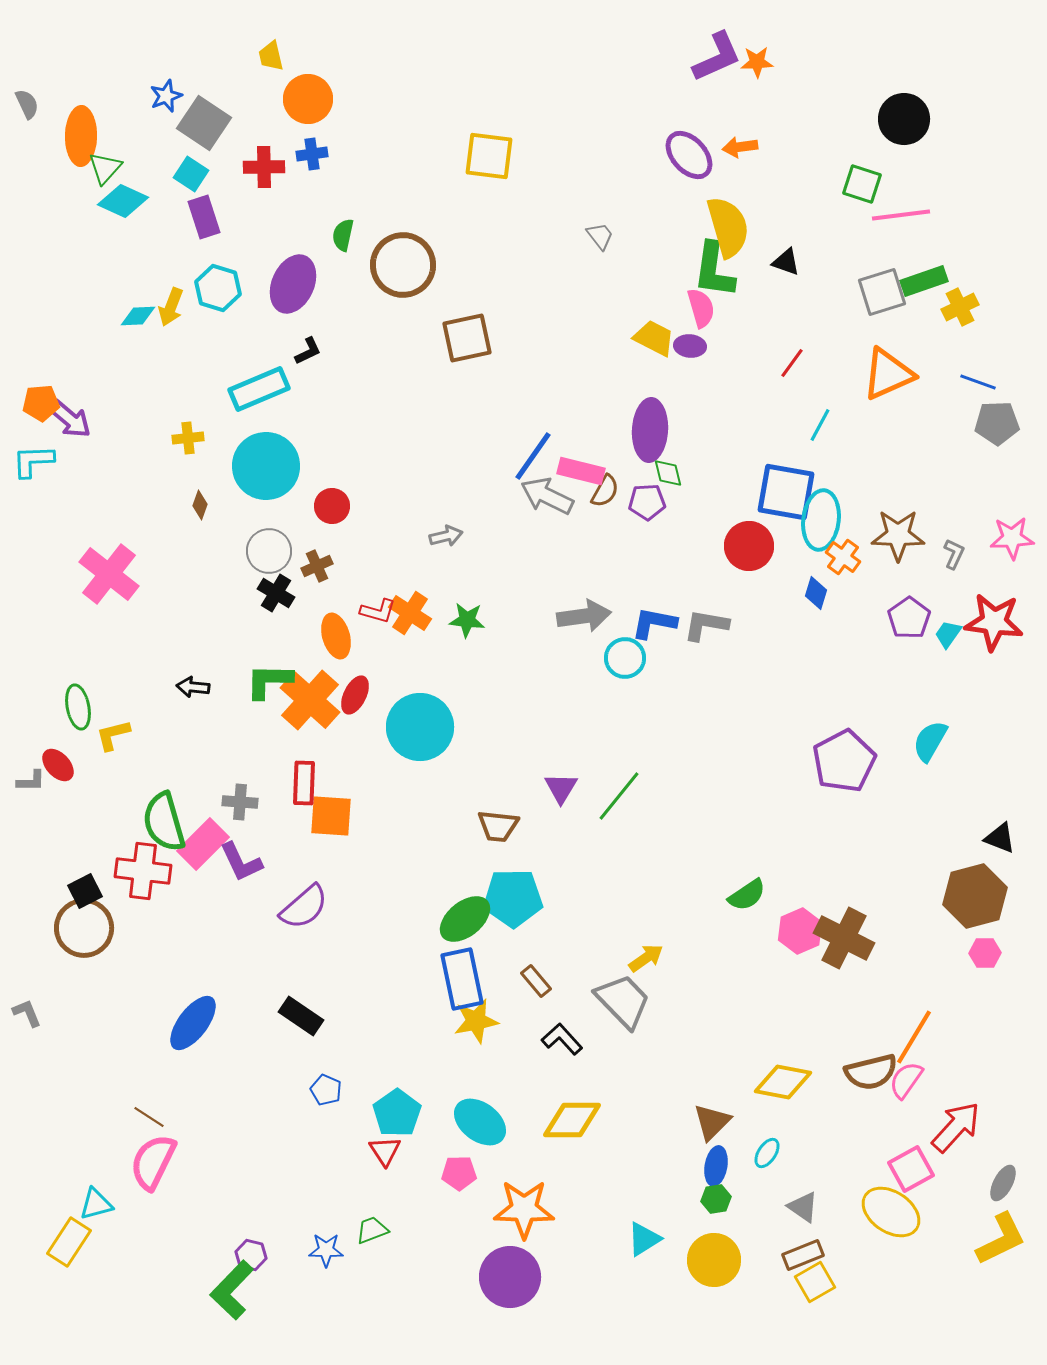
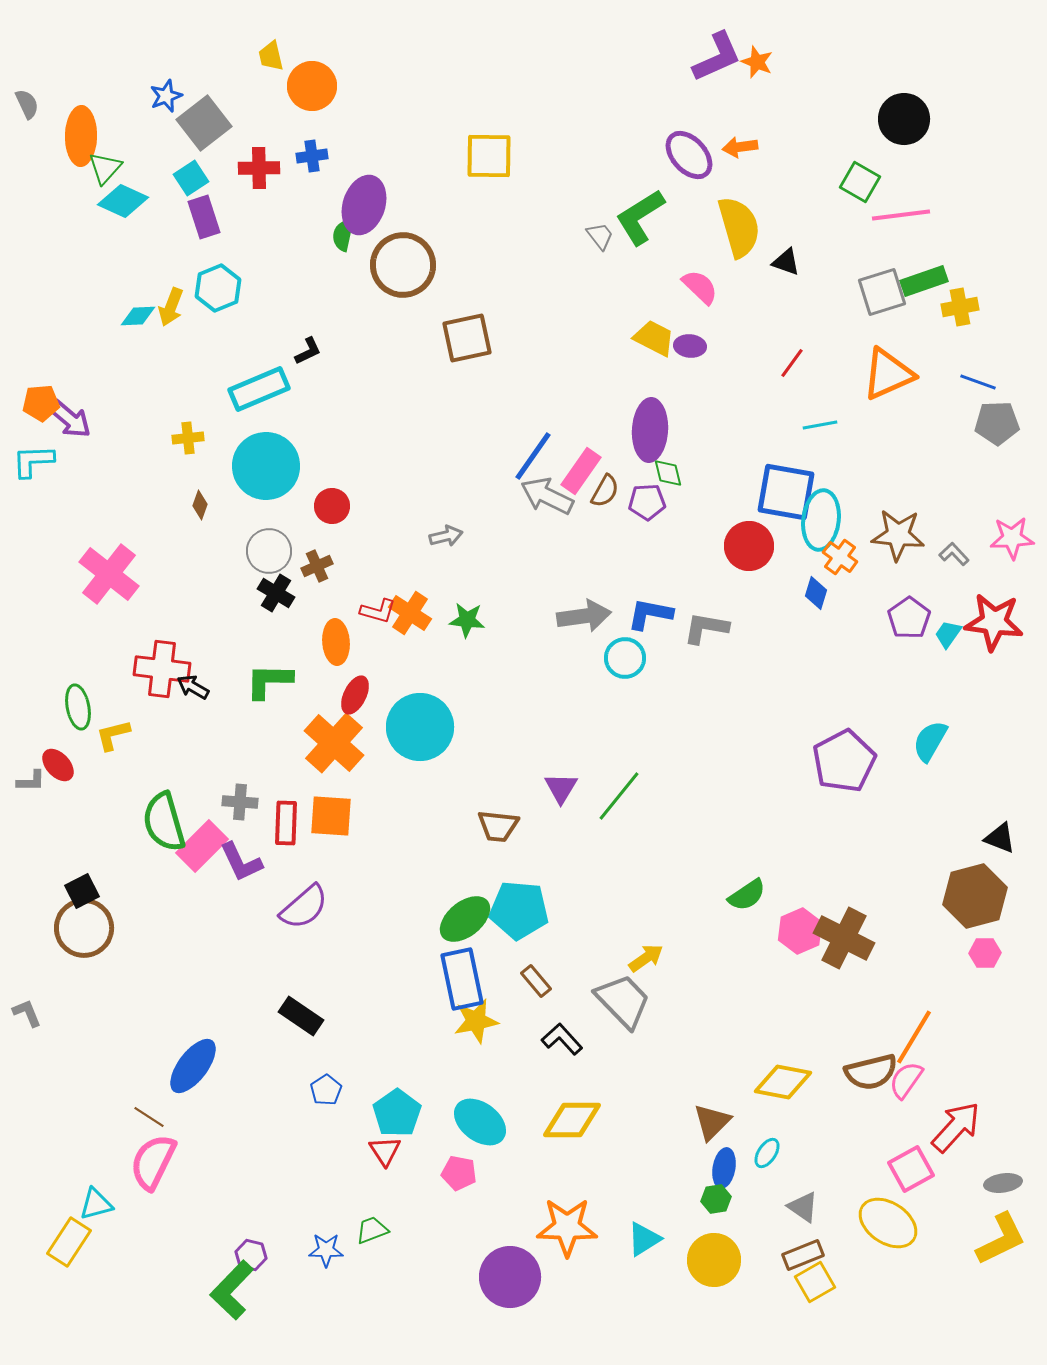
orange star at (757, 62): rotated 24 degrees clockwise
orange circle at (308, 99): moved 4 px right, 13 px up
gray square at (204, 123): rotated 18 degrees clockwise
blue cross at (312, 154): moved 2 px down
yellow square at (489, 156): rotated 6 degrees counterclockwise
red cross at (264, 167): moved 5 px left, 1 px down
cyan square at (191, 174): moved 4 px down; rotated 24 degrees clockwise
green square at (862, 184): moved 2 px left, 2 px up; rotated 12 degrees clockwise
yellow semicircle at (728, 227): moved 11 px right
green L-shape at (714, 270): moved 74 px left, 53 px up; rotated 50 degrees clockwise
purple ellipse at (293, 284): moved 71 px right, 79 px up; rotated 6 degrees counterclockwise
cyan hexagon at (218, 288): rotated 21 degrees clockwise
yellow cross at (960, 307): rotated 15 degrees clockwise
pink semicircle at (701, 308): moved 1 px left, 21 px up; rotated 30 degrees counterclockwise
cyan line at (820, 425): rotated 52 degrees clockwise
pink rectangle at (581, 471): rotated 69 degrees counterclockwise
brown star at (898, 535): rotated 4 degrees clockwise
gray L-shape at (954, 554): rotated 68 degrees counterclockwise
orange cross at (843, 557): moved 3 px left
blue L-shape at (654, 623): moved 4 px left, 9 px up
gray L-shape at (706, 625): moved 3 px down
orange ellipse at (336, 636): moved 6 px down; rotated 12 degrees clockwise
black arrow at (193, 687): rotated 24 degrees clockwise
orange cross at (310, 700): moved 24 px right, 43 px down
red rectangle at (304, 783): moved 18 px left, 40 px down
pink rectangle at (203, 844): moved 1 px left, 2 px down
red cross at (143, 871): moved 19 px right, 202 px up
black square at (85, 891): moved 3 px left
cyan pentagon at (513, 898): moved 6 px right, 12 px down; rotated 6 degrees clockwise
blue ellipse at (193, 1023): moved 43 px down
blue pentagon at (326, 1090): rotated 16 degrees clockwise
blue ellipse at (716, 1166): moved 8 px right, 2 px down
pink pentagon at (459, 1173): rotated 12 degrees clockwise
gray ellipse at (1003, 1183): rotated 54 degrees clockwise
orange star at (524, 1209): moved 43 px right, 18 px down
yellow ellipse at (891, 1212): moved 3 px left, 11 px down
